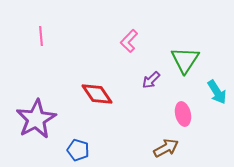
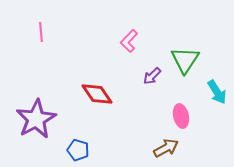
pink line: moved 4 px up
purple arrow: moved 1 px right, 4 px up
pink ellipse: moved 2 px left, 2 px down
